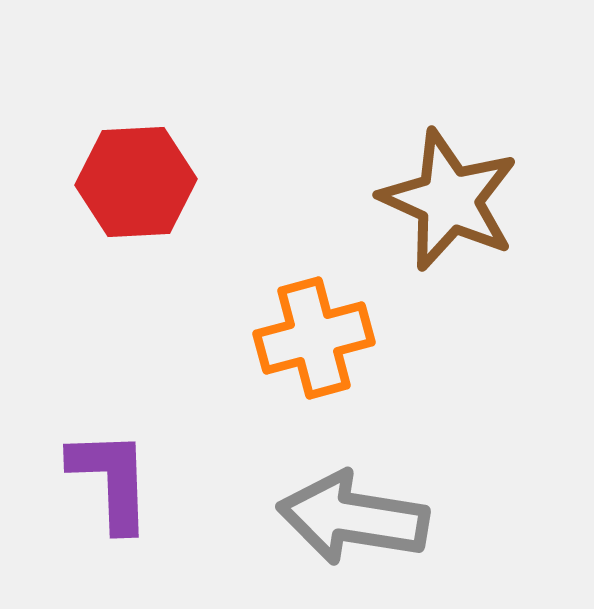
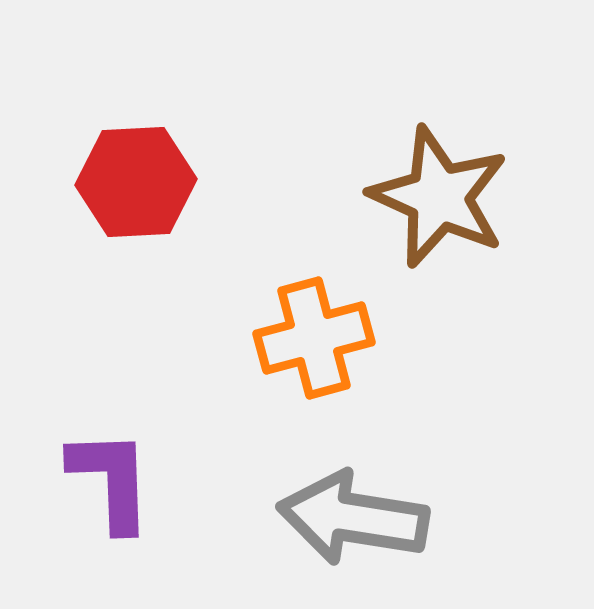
brown star: moved 10 px left, 3 px up
